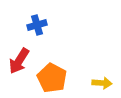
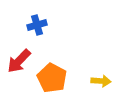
red arrow: rotated 12 degrees clockwise
yellow arrow: moved 1 px left, 2 px up
